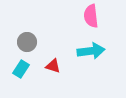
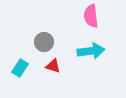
gray circle: moved 17 px right
cyan rectangle: moved 1 px left, 1 px up
